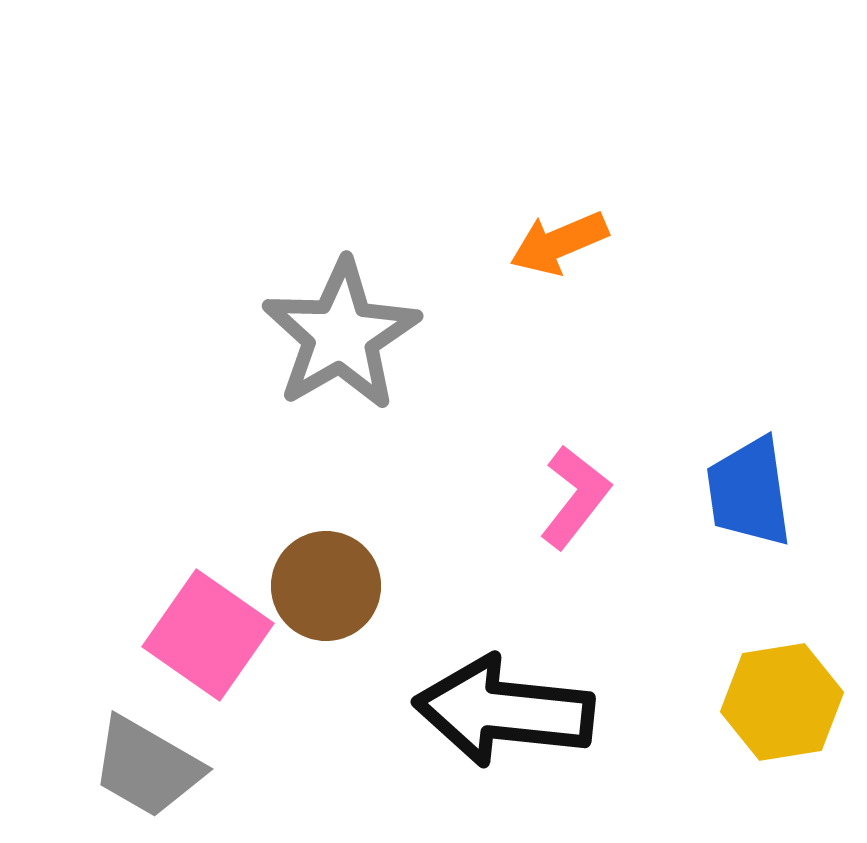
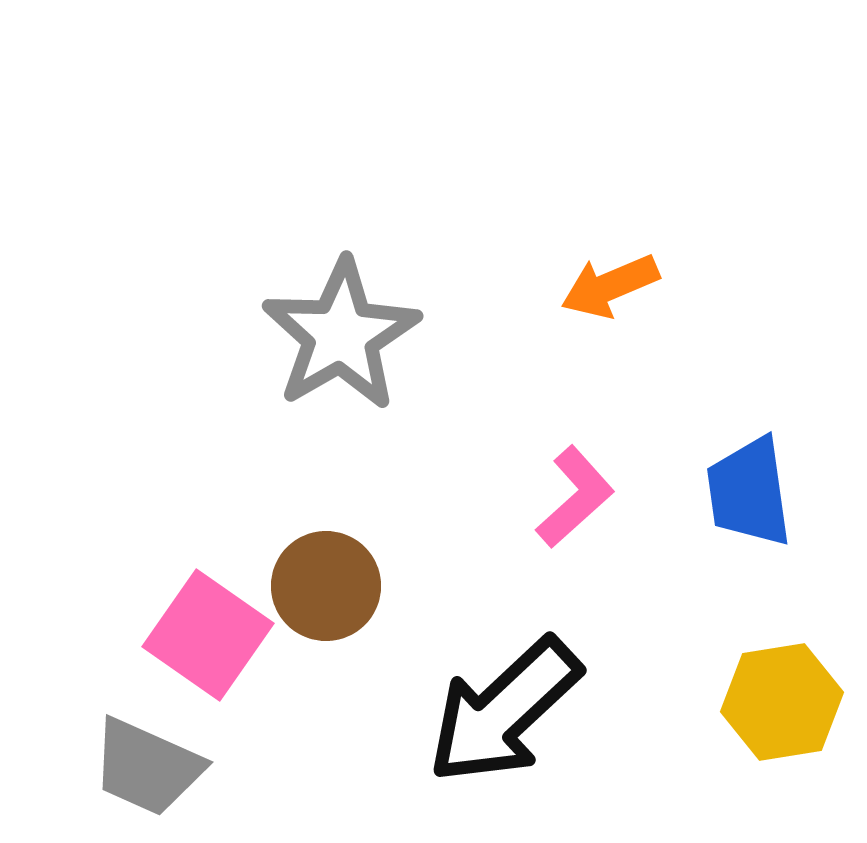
orange arrow: moved 51 px right, 43 px down
pink L-shape: rotated 10 degrees clockwise
black arrow: rotated 49 degrees counterclockwise
gray trapezoid: rotated 6 degrees counterclockwise
